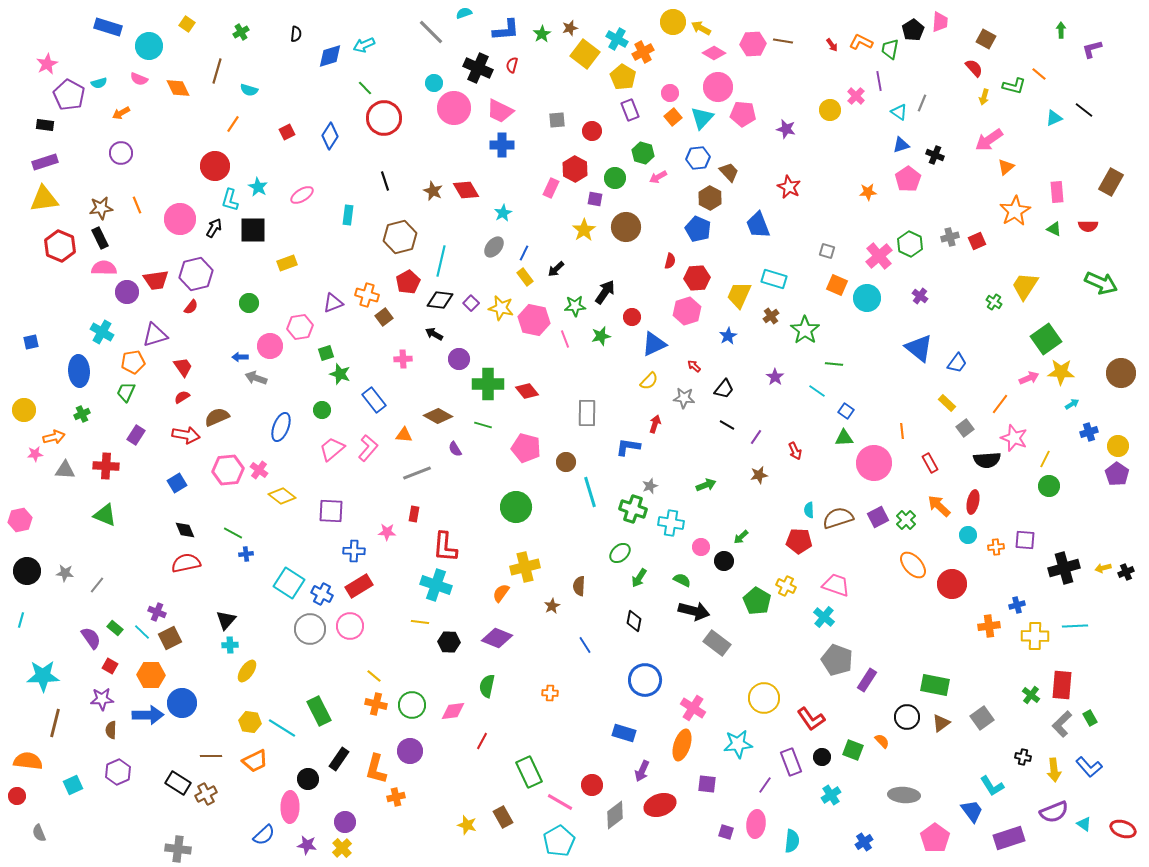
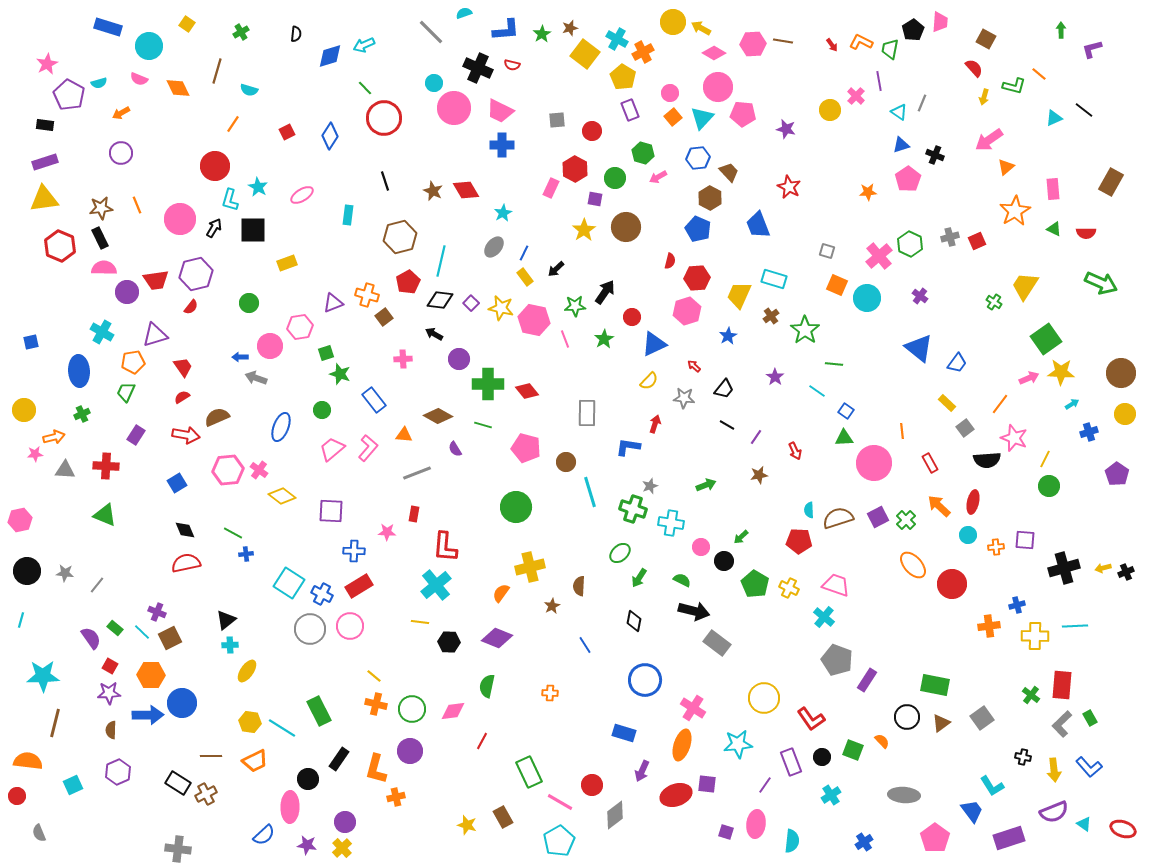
red semicircle at (512, 65): rotated 91 degrees counterclockwise
pink rectangle at (1057, 192): moved 4 px left, 3 px up
red semicircle at (1088, 226): moved 2 px left, 7 px down
green star at (601, 336): moved 3 px right, 3 px down; rotated 18 degrees counterclockwise
yellow circle at (1118, 446): moved 7 px right, 32 px up
yellow cross at (525, 567): moved 5 px right
cyan cross at (436, 585): rotated 32 degrees clockwise
yellow cross at (786, 586): moved 3 px right, 2 px down
green pentagon at (757, 601): moved 2 px left, 17 px up
black triangle at (226, 620): rotated 10 degrees clockwise
purple star at (102, 699): moved 7 px right, 6 px up
green circle at (412, 705): moved 4 px down
red ellipse at (660, 805): moved 16 px right, 10 px up
